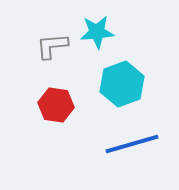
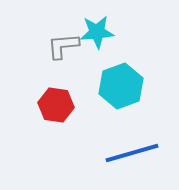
gray L-shape: moved 11 px right
cyan hexagon: moved 1 px left, 2 px down
blue line: moved 9 px down
